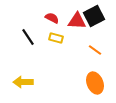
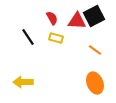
red semicircle: rotated 32 degrees clockwise
